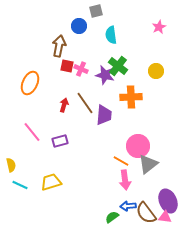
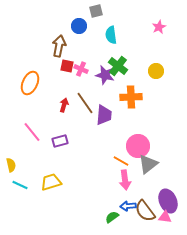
brown semicircle: moved 1 px left, 2 px up
